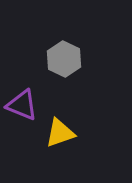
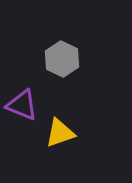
gray hexagon: moved 2 px left
